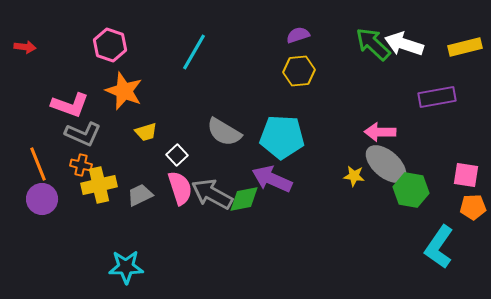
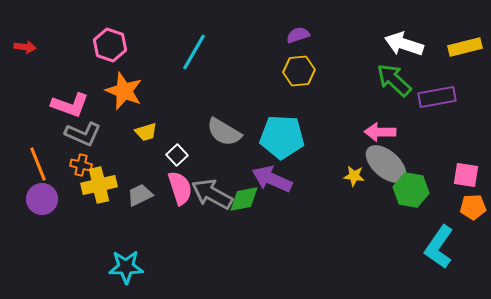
green arrow: moved 21 px right, 36 px down
